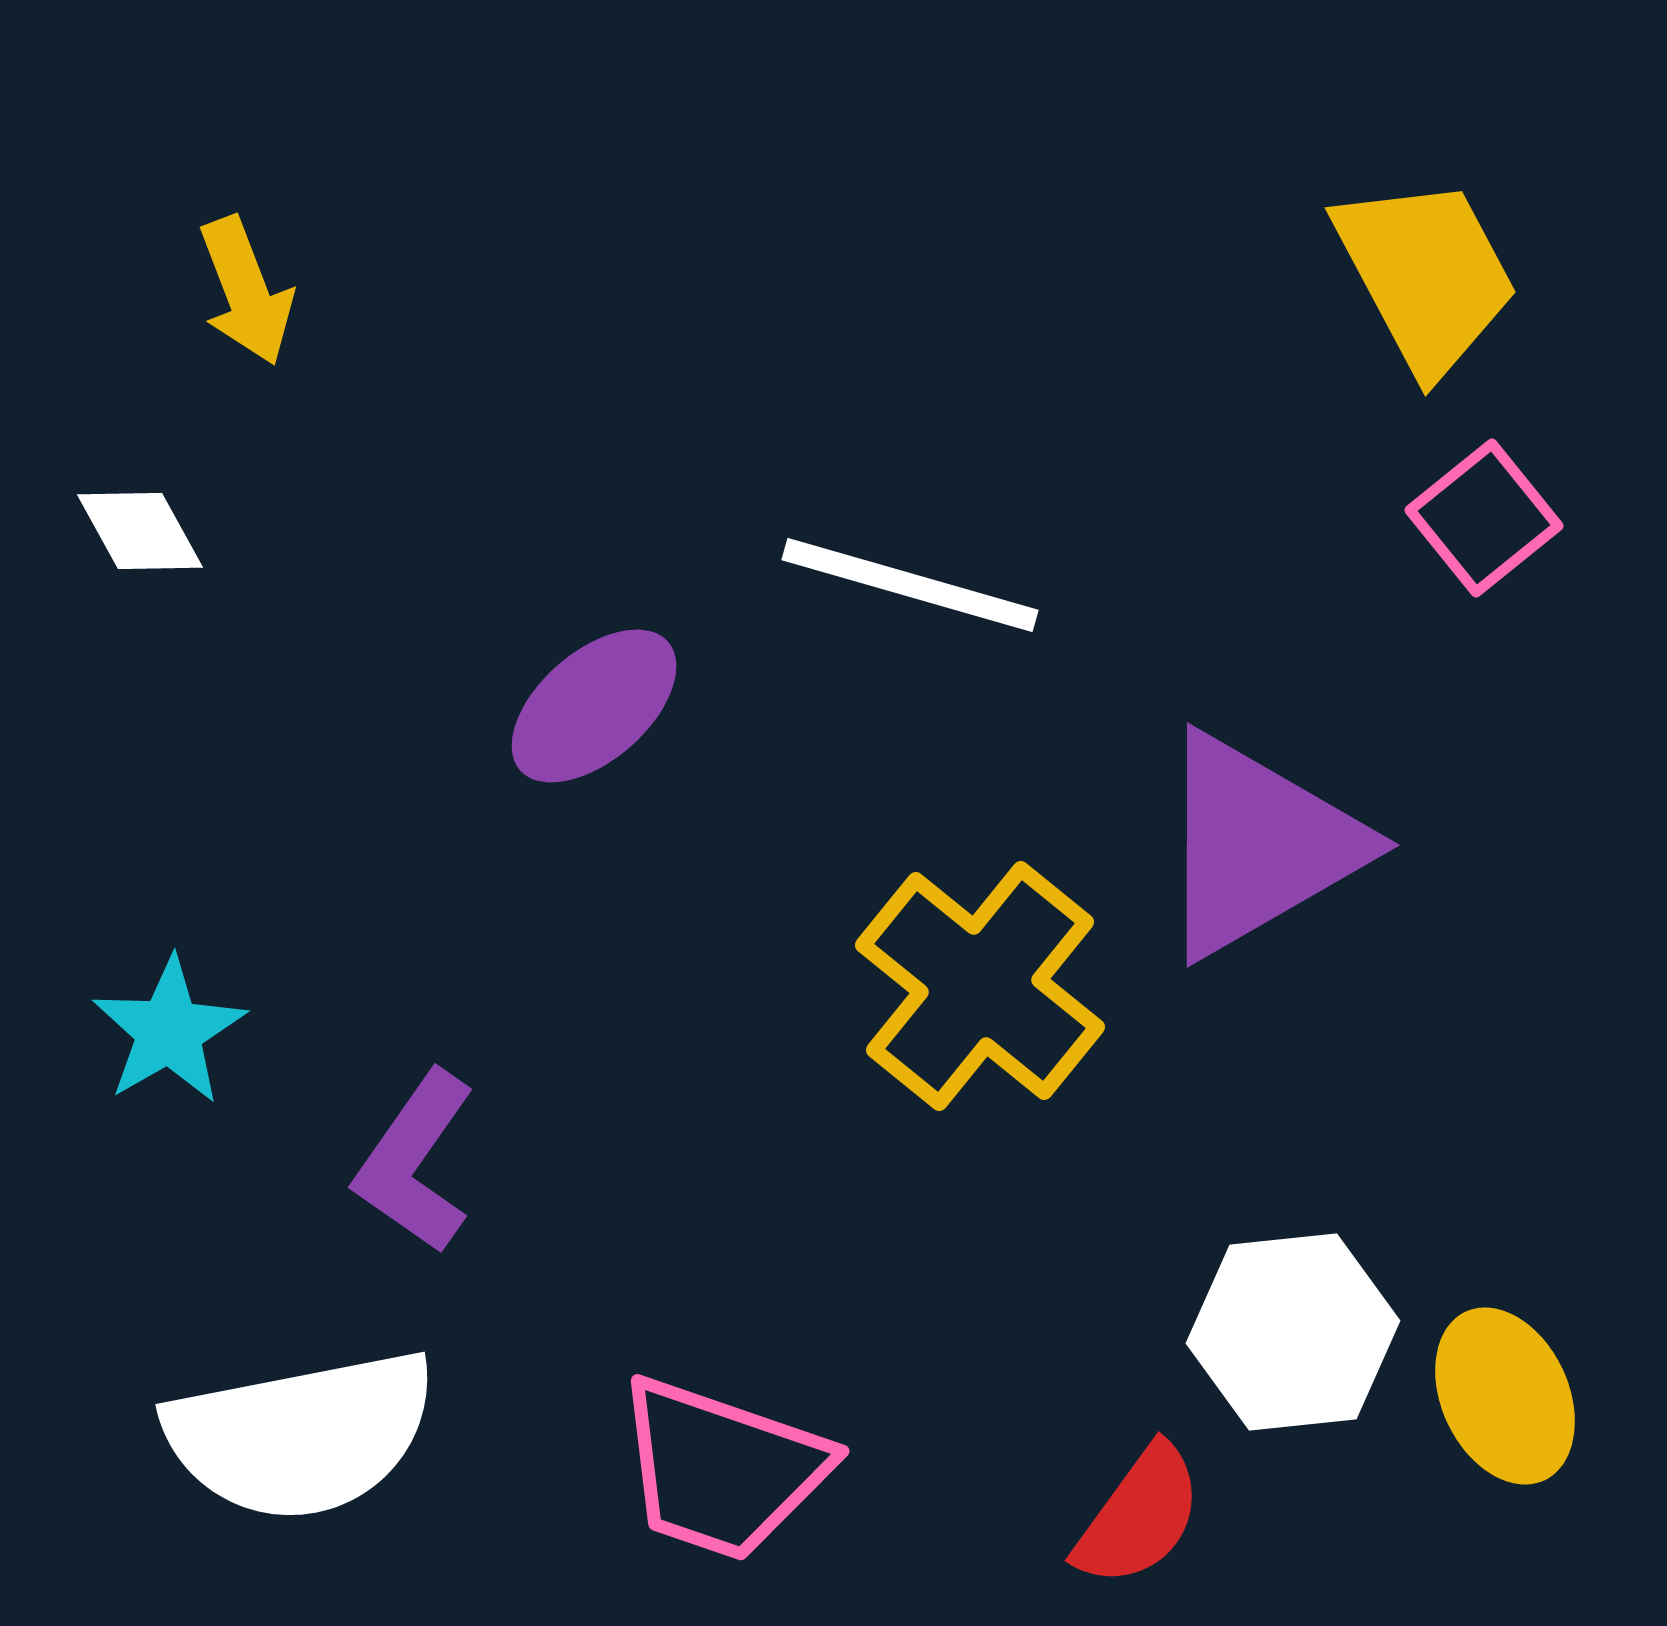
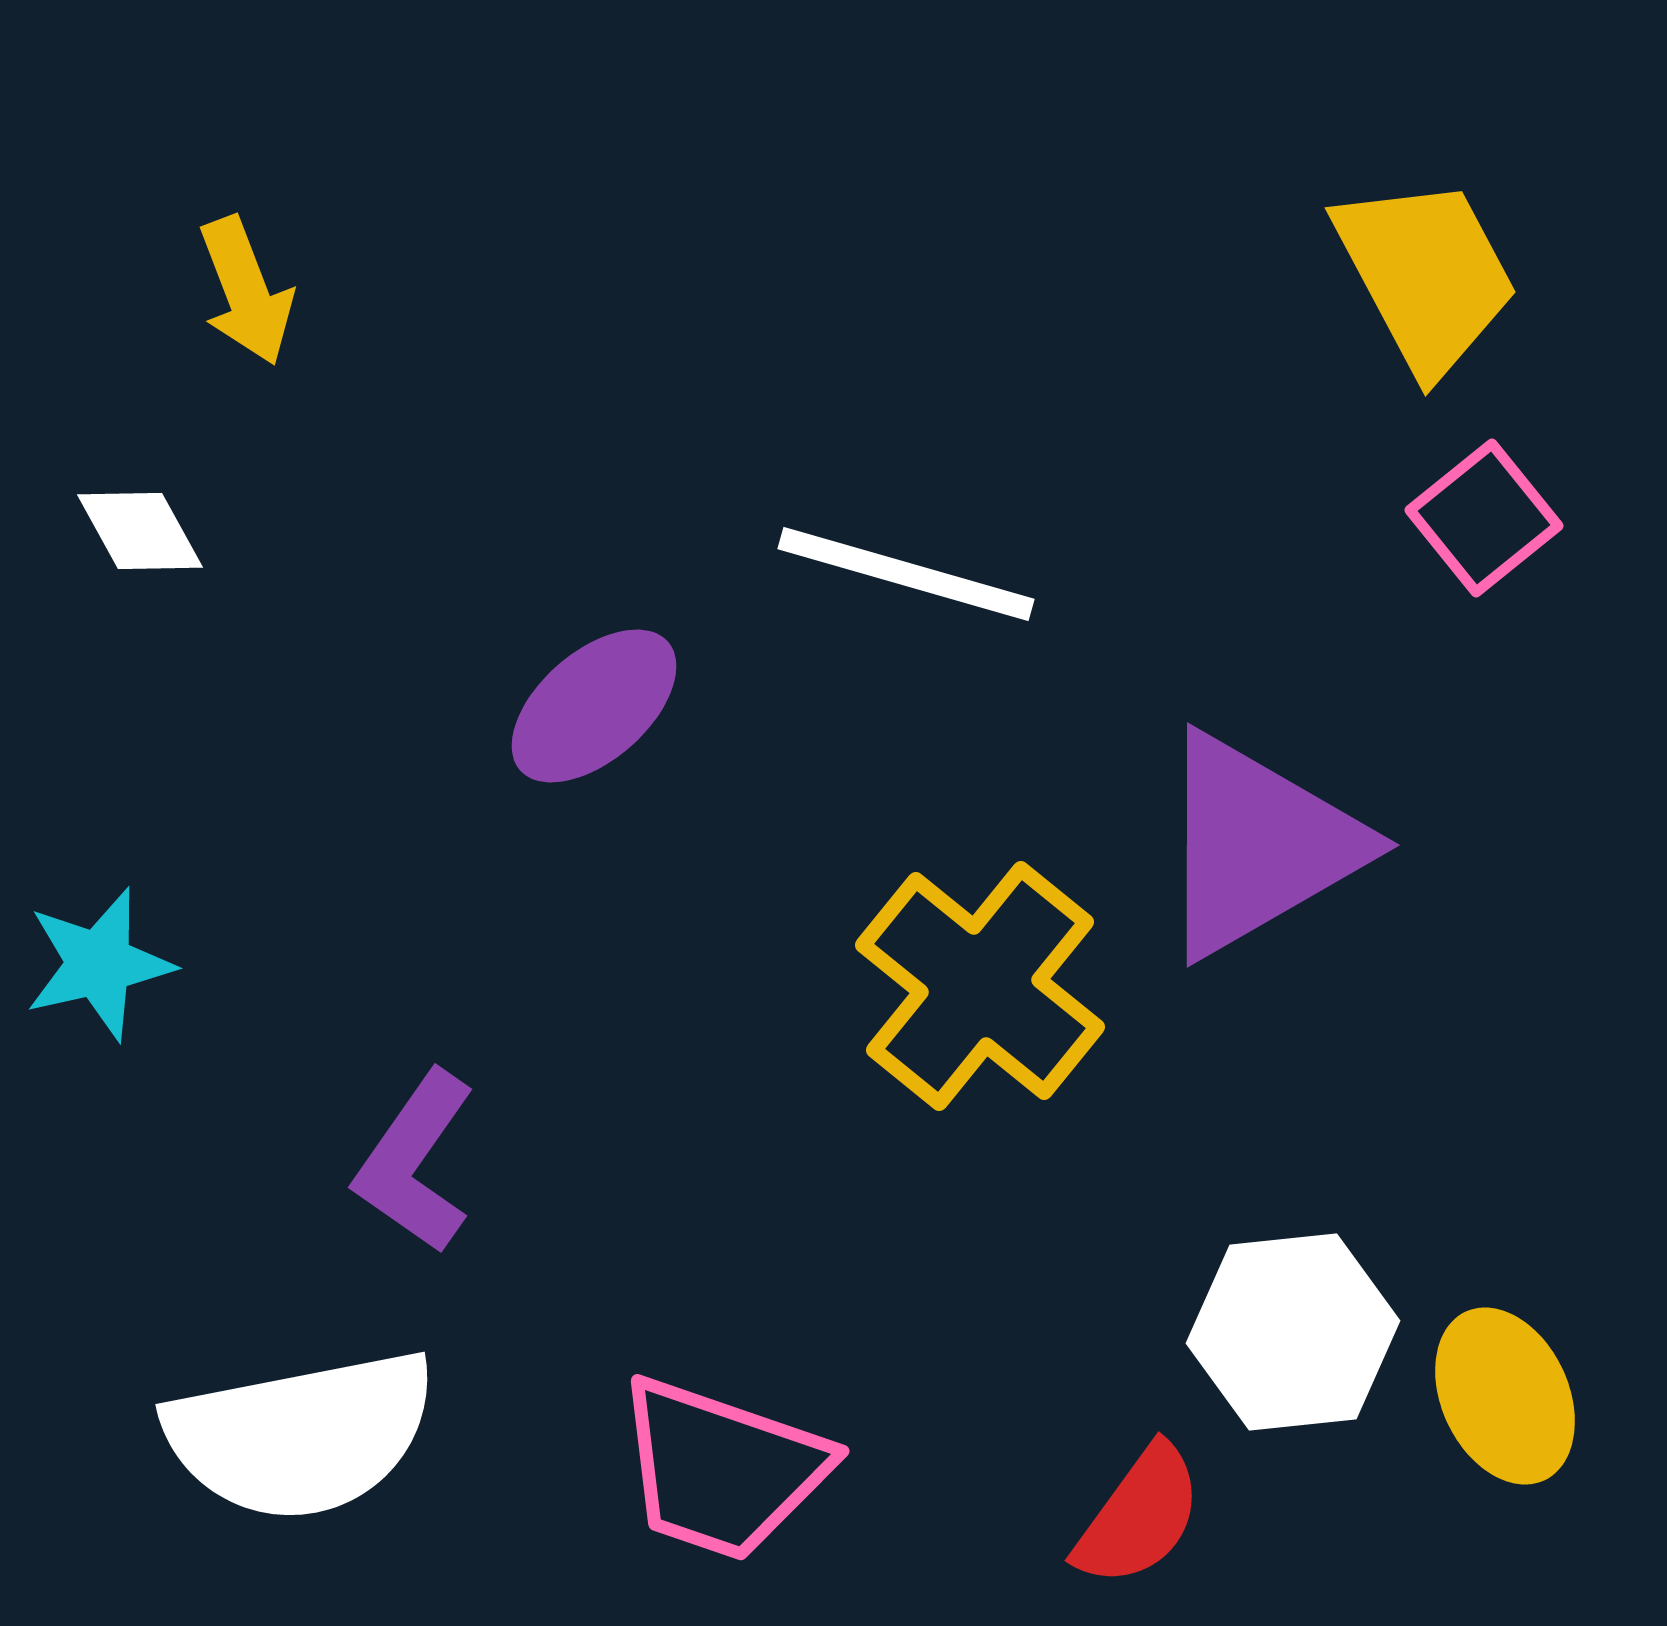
white line: moved 4 px left, 11 px up
cyan star: moved 70 px left, 67 px up; rotated 17 degrees clockwise
